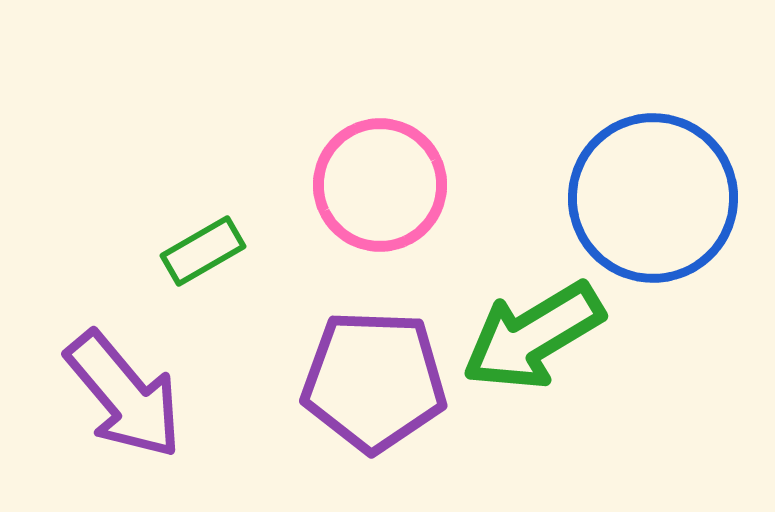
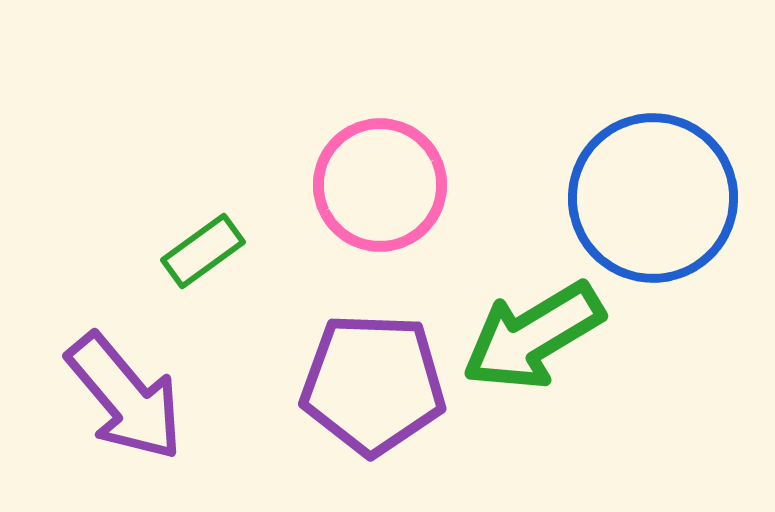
green rectangle: rotated 6 degrees counterclockwise
purple pentagon: moved 1 px left, 3 px down
purple arrow: moved 1 px right, 2 px down
